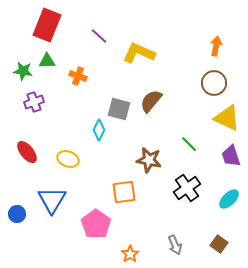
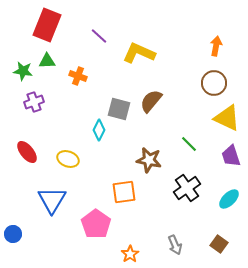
blue circle: moved 4 px left, 20 px down
